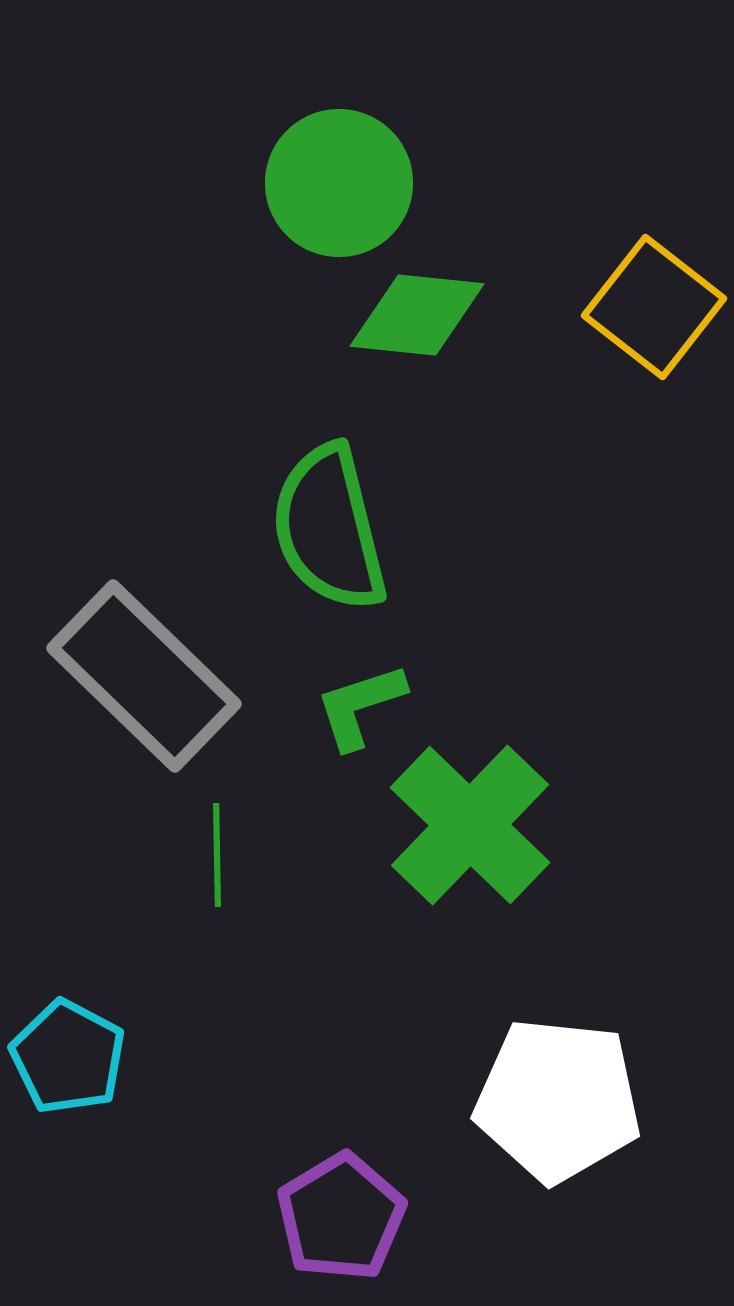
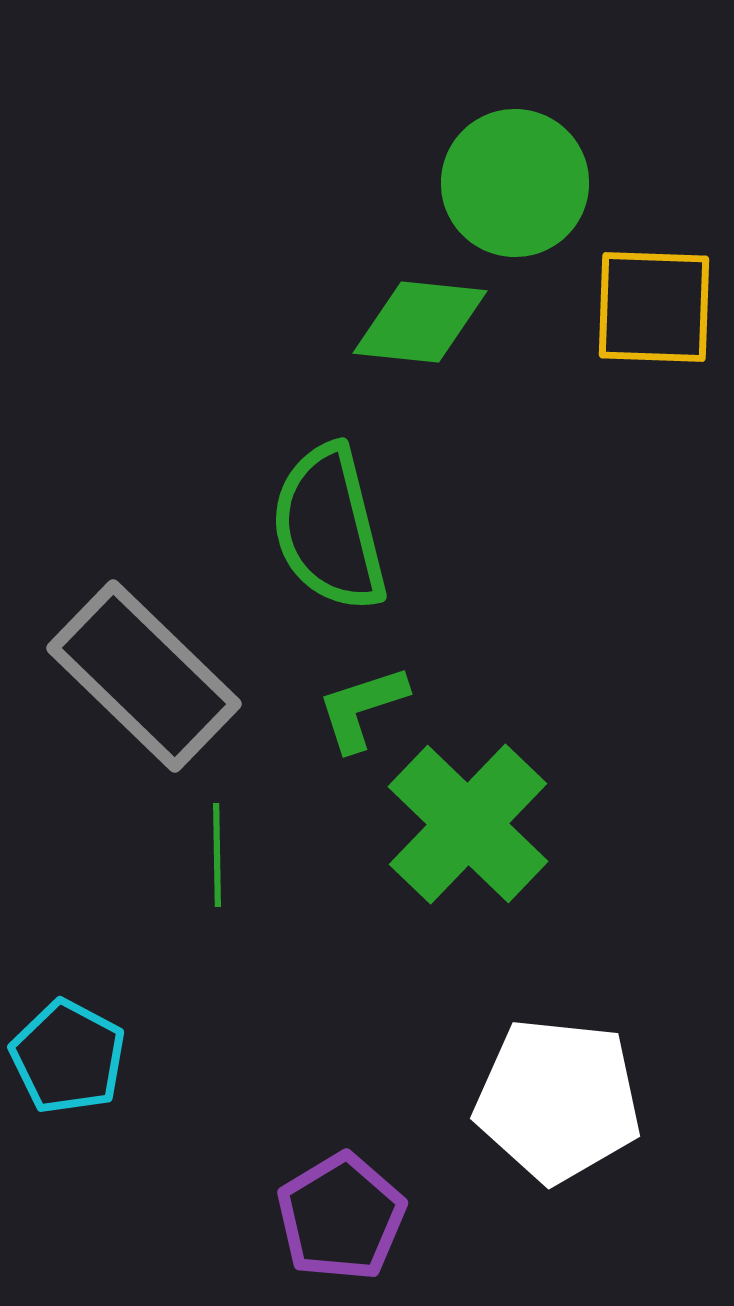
green circle: moved 176 px right
yellow square: rotated 36 degrees counterclockwise
green diamond: moved 3 px right, 7 px down
green L-shape: moved 2 px right, 2 px down
green cross: moved 2 px left, 1 px up
